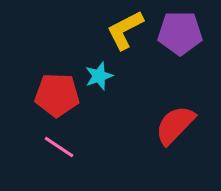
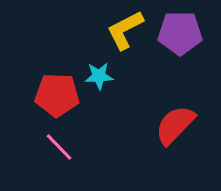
cyan star: rotated 16 degrees clockwise
pink line: rotated 12 degrees clockwise
